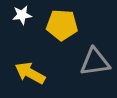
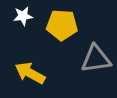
white star: moved 1 px right, 1 px down
gray triangle: moved 1 px right, 3 px up
